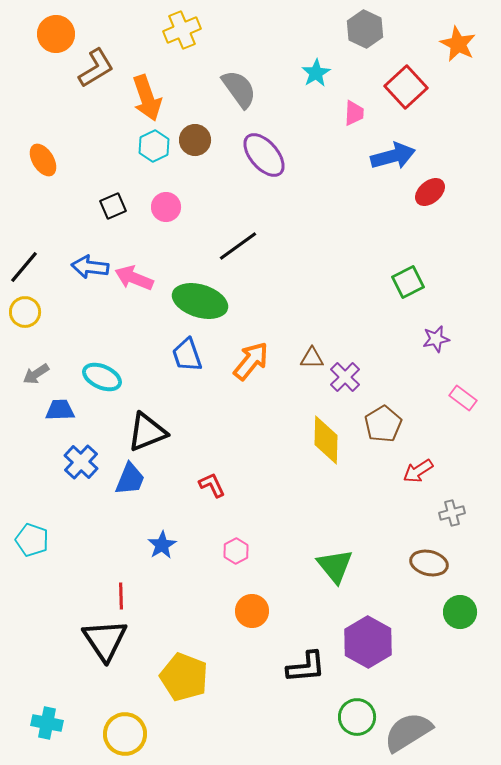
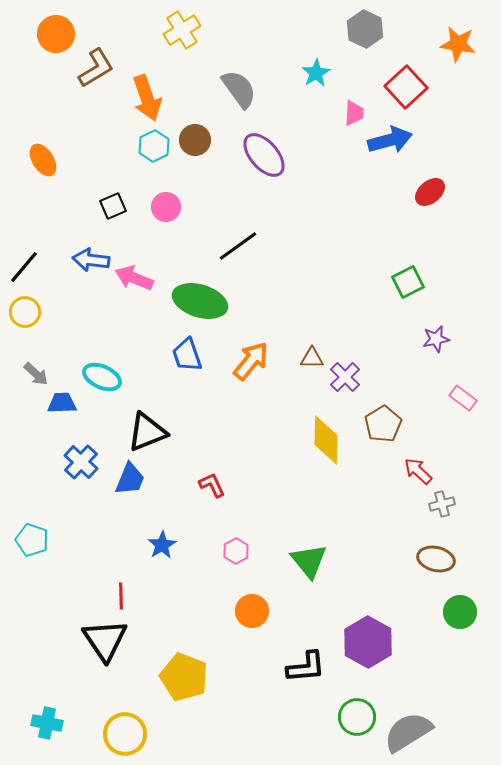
yellow cross at (182, 30): rotated 9 degrees counterclockwise
orange star at (458, 44): rotated 18 degrees counterclockwise
blue arrow at (393, 156): moved 3 px left, 16 px up
blue arrow at (90, 267): moved 1 px right, 7 px up
gray arrow at (36, 374): rotated 104 degrees counterclockwise
blue trapezoid at (60, 410): moved 2 px right, 7 px up
red arrow at (418, 471): rotated 76 degrees clockwise
gray cross at (452, 513): moved 10 px left, 9 px up
brown ellipse at (429, 563): moved 7 px right, 4 px up
green triangle at (335, 566): moved 26 px left, 5 px up
